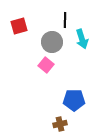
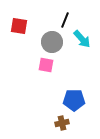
black line: rotated 21 degrees clockwise
red square: rotated 24 degrees clockwise
cyan arrow: rotated 24 degrees counterclockwise
pink square: rotated 28 degrees counterclockwise
brown cross: moved 2 px right, 1 px up
